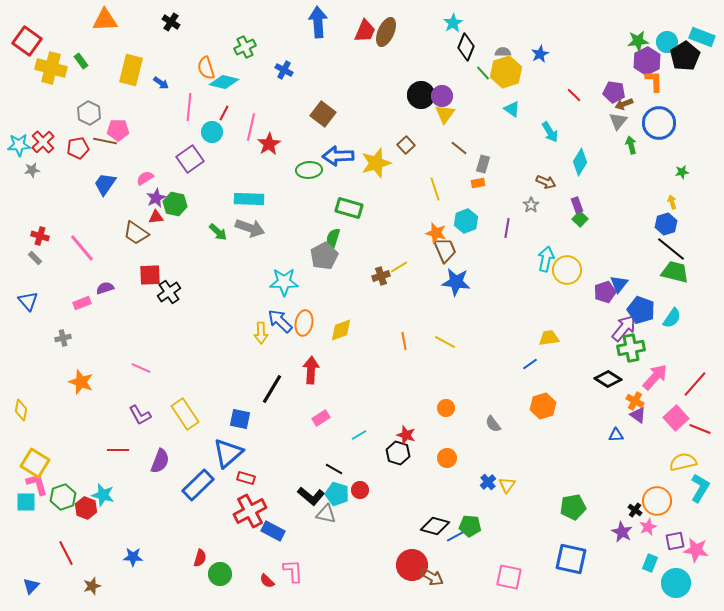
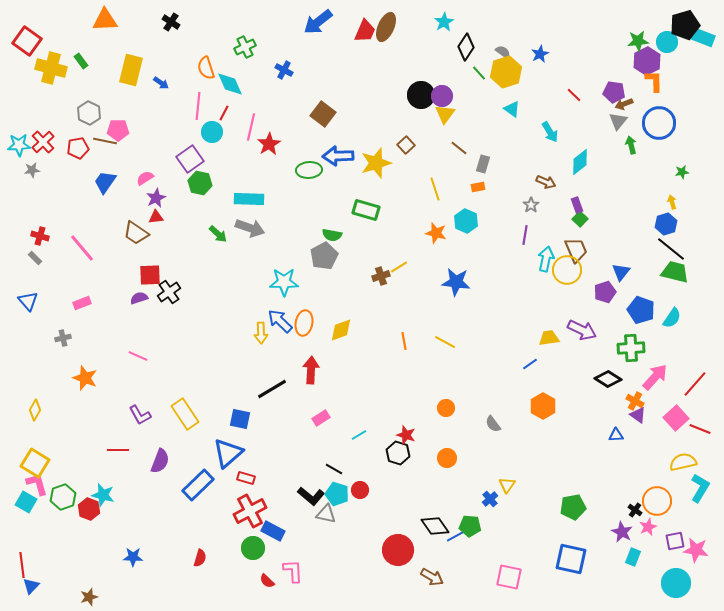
blue arrow at (318, 22): rotated 124 degrees counterclockwise
cyan star at (453, 23): moved 9 px left, 1 px up
brown ellipse at (386, 32): moved 5 px up
black diamond at (466, 47): rotated 12 degrees clockwise
gray semicircle at (503, 52): rotated 35 degrees clockwise
black pentagon at (685, 56): moved 31 px up; rotated 16 degrees clockwise
green line at (483, 73): moved 4 px left
cyan diamond at (224, 82): moved 6 px right, 2 px down; rotated 52 degrees clockwise
pink line at (189, 107): moved 9 px right, 1 px up
cyan diamond at (580, 162): rotated 20 degrees clockwise
orange rectangle at (478, 183): moved 4 px down
blue trapezoid at (105, 184): moved 2 px up
green hexagon at (175, 204): moved 25 px right, 21 px up
green rectangle at (349, 208): moved 17 px right, 2 px down
cyan hexagon at (466, 221): rotated 15 degrees counterclockwise
purple line at (507, 228): moved 18 px right, 7 px down
green arrow at (218, 232): moved 2 px down
green semicircle at (333, 238): moved 1 px left, 3 px up; rotated 96 degrees counterclockwise
brown trapezoid at (445, 250): moved 131 px right
blue triangle at (619, 284): moved 2 px right, 12 px up
purple semicircle at (105, 288): moved 34 px right, 10 px down
purple arrow at (624, 328): moved 42 px left, 2 px down; rotated 76 degrees clockwise
green cross at (631, 348): rotated 8 degrees clockwise
pink line at (141, 368): moved 3 px left, 12 px up
orange star at (81, 382): moved 4 px right, 4 px up
black line at (272, 389): rotated 28 degrees clockwise
orange hexagon at (543, 406): rotated 15 degrees counterclockwise
yellow diamond at (21, 410): moved 14 px right; rotated 20 degrees clockwise
blue cross at (488, 482): moved 2 px right, 17 px down
cyan square at (26, 502): rotated 30 degrees clockwise
red hexagon at (86, 508): moved 3 px right, 1 px down
black diamond at (435, 526): rotated 40 degrees clockwise
red line at (66, 553): moved 44 px left, 12 px down; rotated 20 degrees clockwise
cyan rectangle at (650, 563): moved 17 px left, 6 px up
red circle at (412, 565): moved 14 px left, 15 px up
green circle at (220, 574): moved 33 px right, 26 px up
brown star at (92, 586): moved 3 px left, 11 px down
